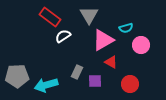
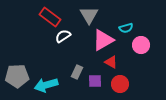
red circle: moved 10 px left
